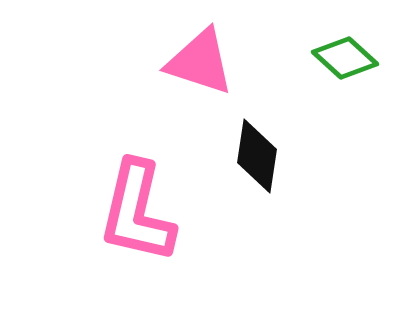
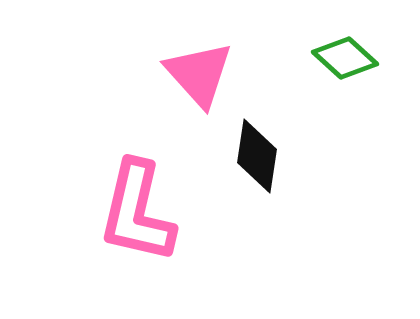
pink triangle: moved 1 px left, 12 px down; rotated 30 degrees clockwise
